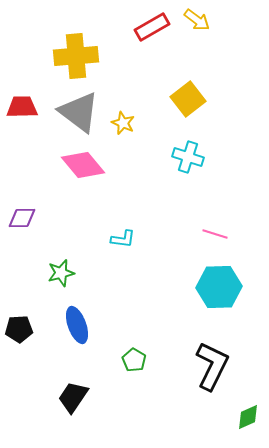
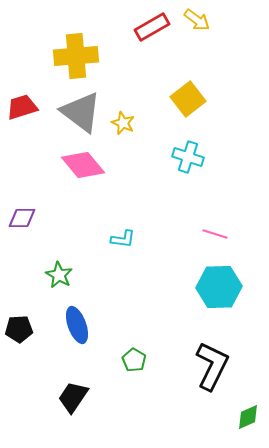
red trapezoid: rotated 16 degrees counterclockwise
gray triangle: moved 2 px right
green star: moved 2 px left, 2 px down; rotated 28 degrees counterclockwise
